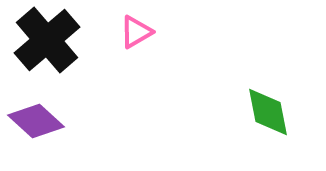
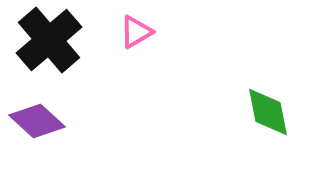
black cross: moved 2 px right
purple diamond: moved 1 px right
